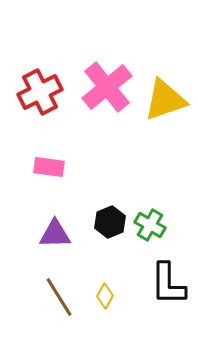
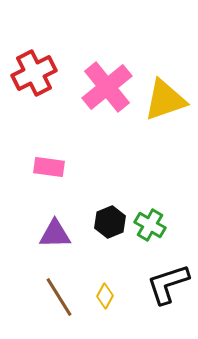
red cross: moved 6 px left, 19 px up
black L-shape: rotated 72 degrees clockwise
